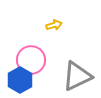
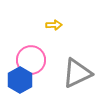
yellow arrow: rotated 14 degrees clockwise
gray triangle: moved 3 px up
